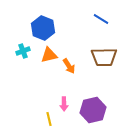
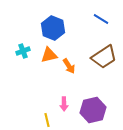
blue hexagon: moved 10 px right
brown trapezoid: rotated 32 degrees counterclockwise
yellow line: moved 2 px left, 1 px down
